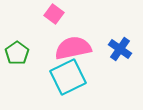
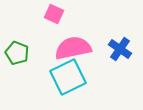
pink square: rotated 12 degrees counterclockwise
green pentagon: rotated 15 degrees counterclockwise
